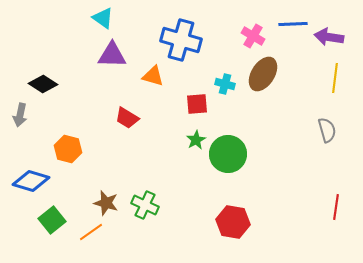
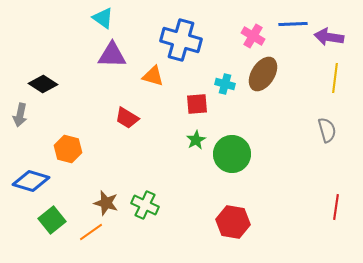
green circle: moved 4 px right
